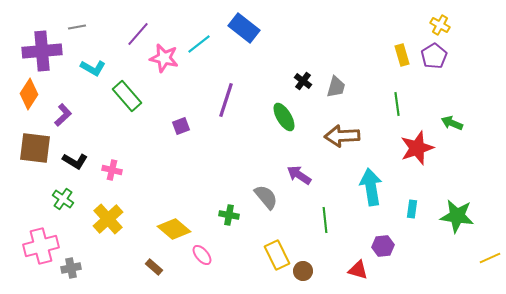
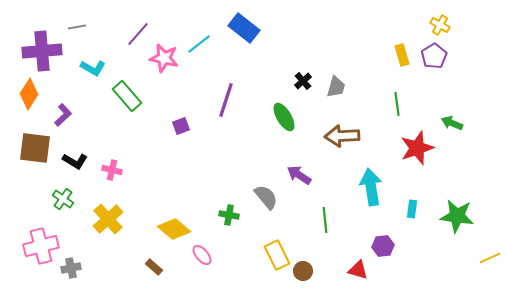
black cross at (303, 81): rotated 12 degrees clockwise
